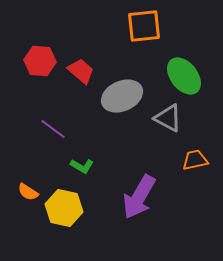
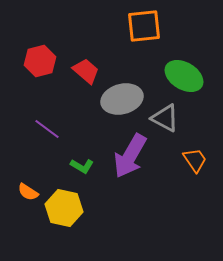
red hexagon: rotated 20 degrees counterclockwise
red trapezoid: moved 5 px right
green ellipse: rotated 21 degrees counterclockwise
gray ellipse: moved 3 px down; rotated 9 degrees clockwise
gray triangle: moved 3 px left
purple line: moved 6 px left
orange trapezoid: rotated 68 degrees clockwise
purple arrow: moved 9 px left, 41 px up
